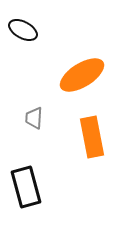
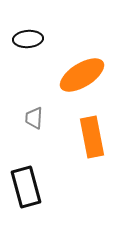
black ellipse: moved 5 px right, 9 px down; rotated 32 degrees counterclockwise
